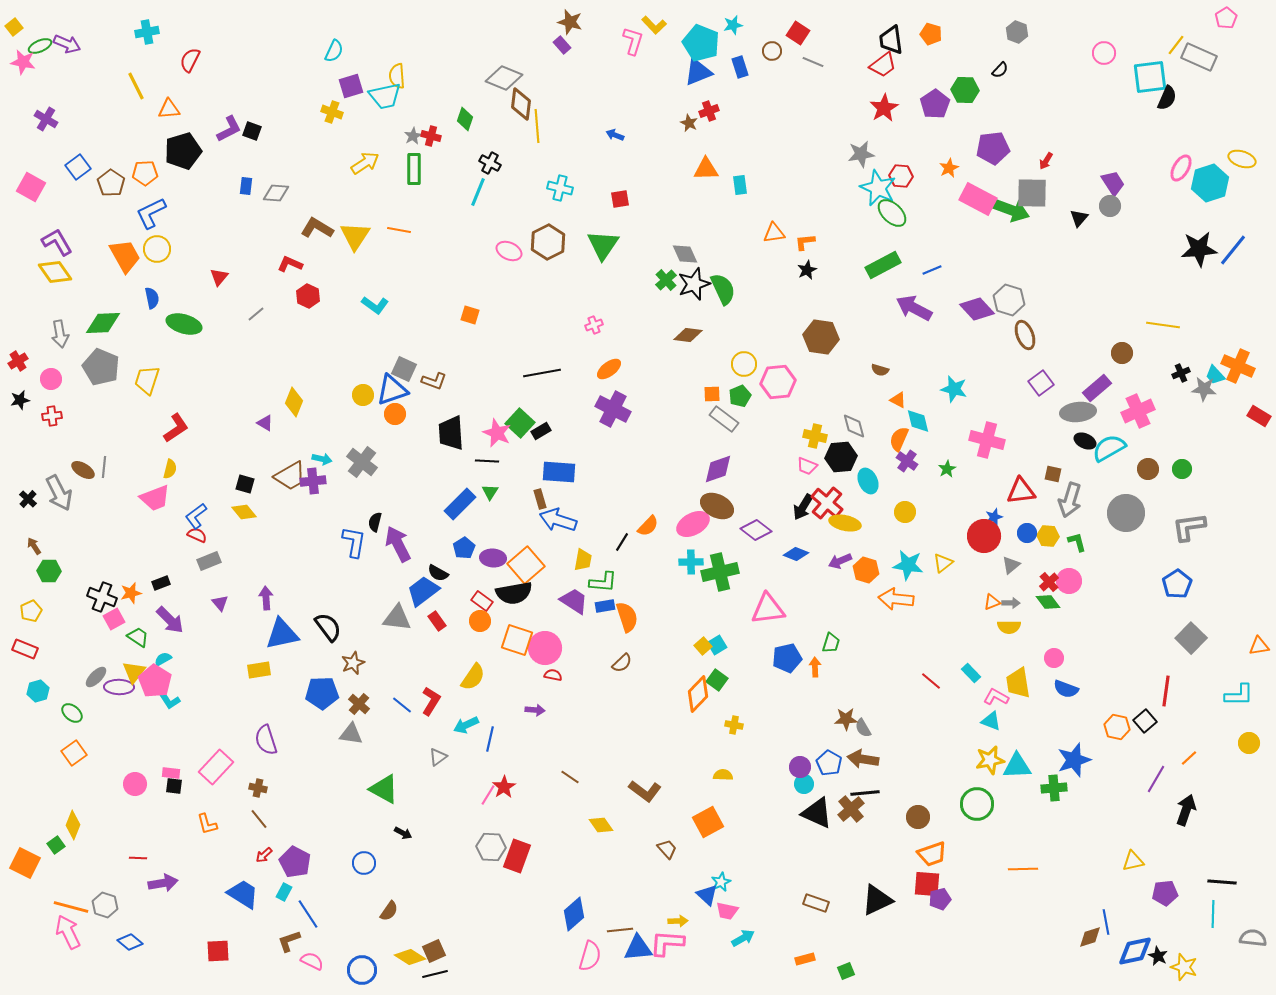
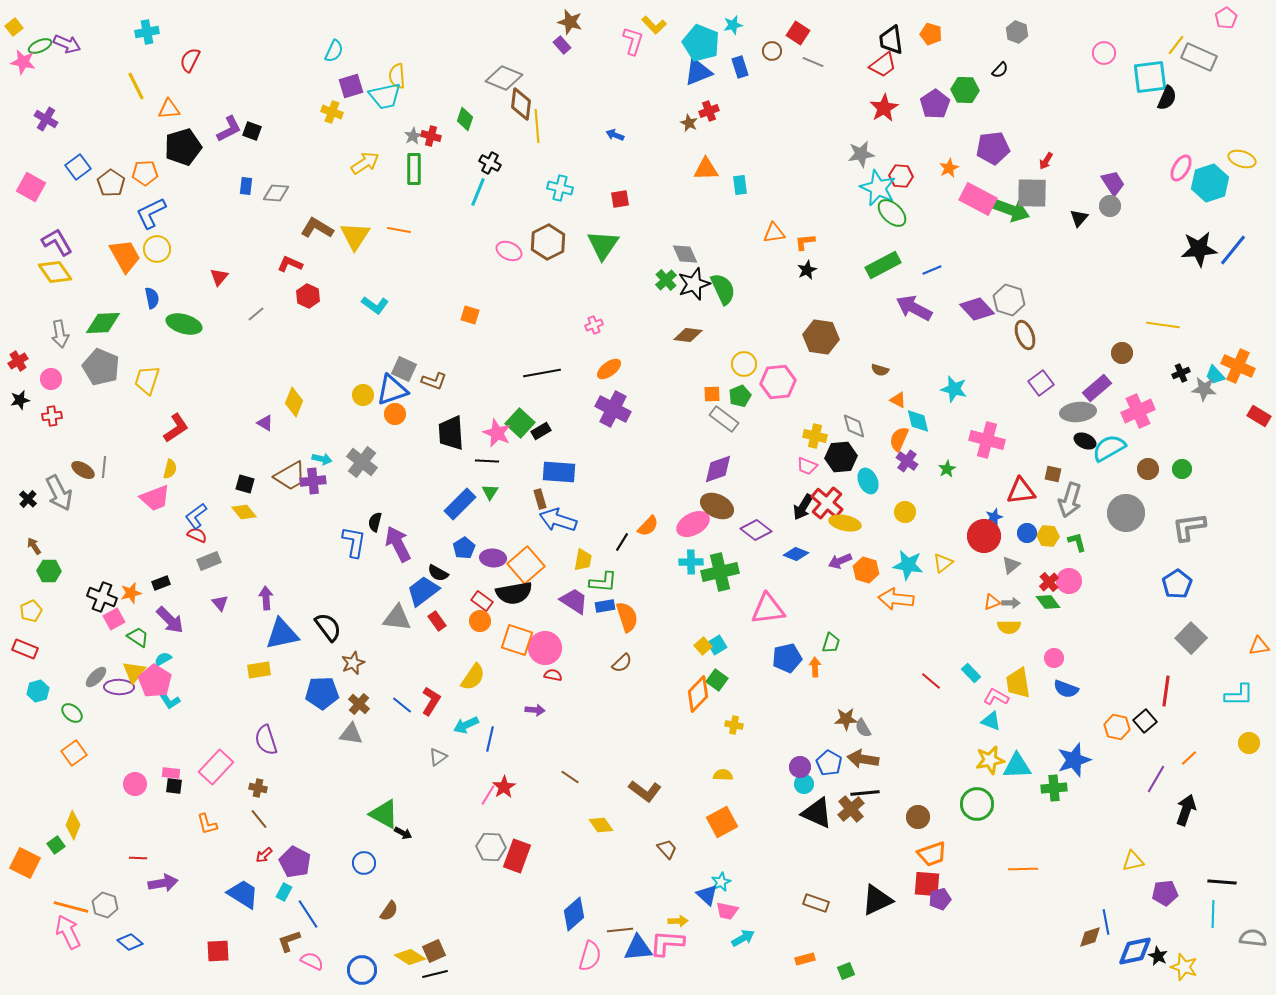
black pentagon at (183, 151): moved 4 px up
green triangle at (384, 789): moved 25 px down
orange square at (708, 822): moved 14 px right
